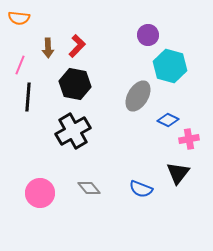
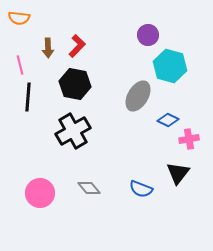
pink line: rotated 36 degrees counterclockwise
